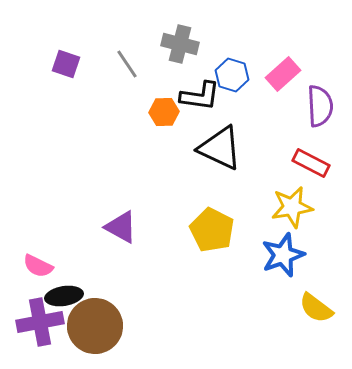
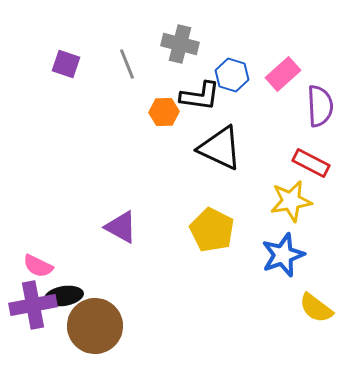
gray line: rotated 12 degrees clockwise
yellow star: moved 1 px left, 6 px up
purple cross: moved 7 px left, 17 px up
